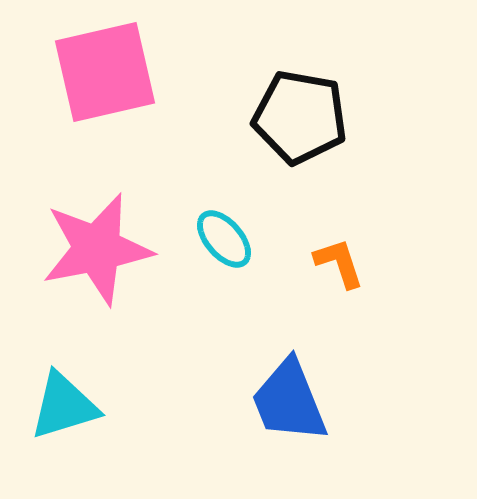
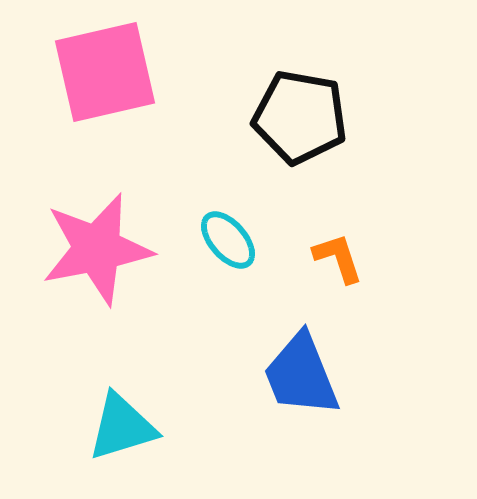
cyan ellipse: moved 4 px right, 1 px down
orange L-shape: moved 1 px left, 5 px up
blue trapezoid: moved 12 px right, 26 px up
cyan triangle: moved 58 px right, 21 px down
